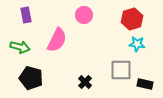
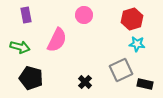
gray square: rotated 25 degrees counterclockwise
